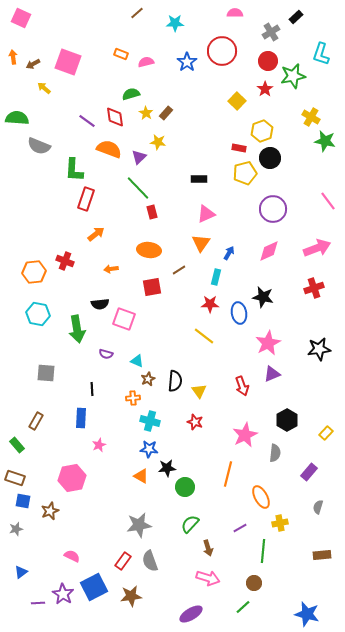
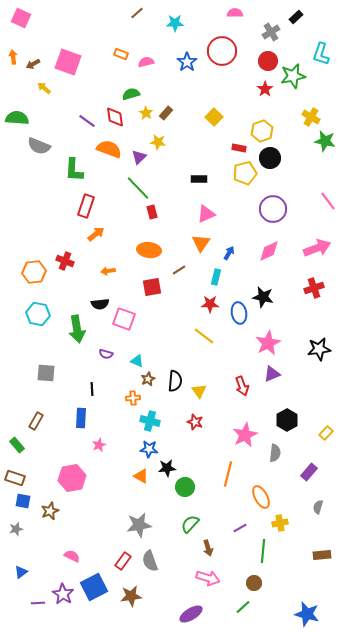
yellow square at (237, 101): moved 23 px left, 16 px down
red rectangle at (86, 199): moved 7 px down
orange arrow at (111, 269): moved 3 px left, 2 px down
